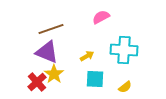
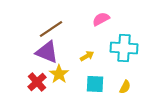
pink semicircle: moved 2 px down
brown line: rotated 15 degrees counterclockwise
cyan cross: moved 2 px up
yellow star: moved 5 px right
cyan square: moved 5 px down
yellow semicircle: rotated 24 degrees counterclockwise
